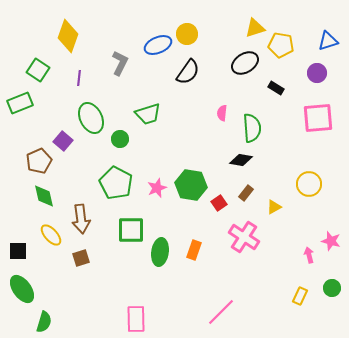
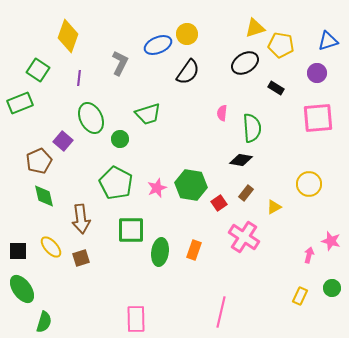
yellow ellipse at (51, 235): moved 12 px down
pink arrow at (309, 255): rotated 28 degrees clockwise
pink line at (221, 312): rotated 32 degrees counterclockwise
